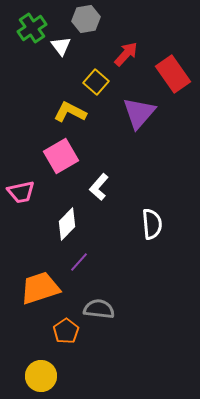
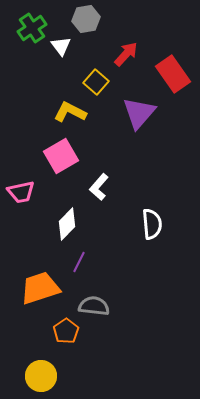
purple line: rotated 15 degrees counterclockwise
gray semicircle: moved 5 px left, 3 px up
